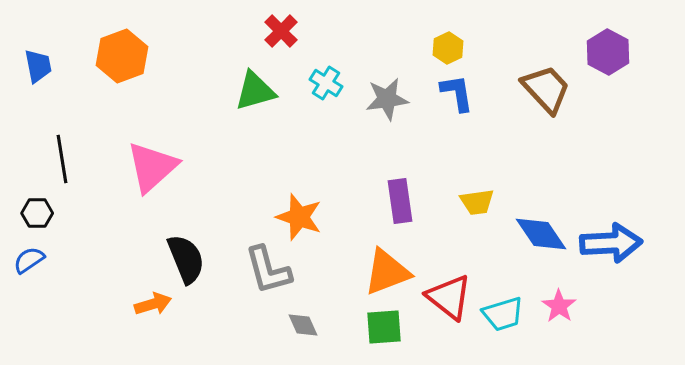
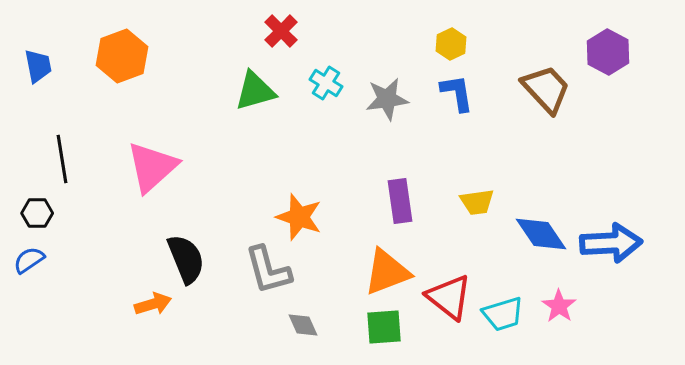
yellow hexagon: moved 3 px right, 4 px up
